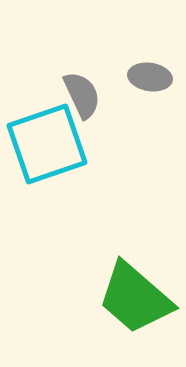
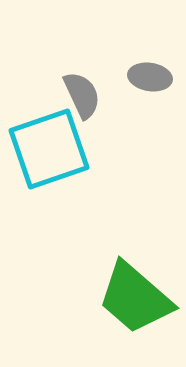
cyan square: moved 2 px right, 5 px down
